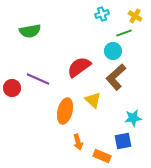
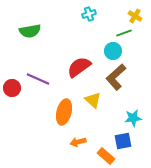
cyan cross: moved 13 px left
orange ellipse: moved 1 px left, 1 px down
orange arrow: rotated 91 degrees clockwise
orange rectangle: moved 4 px right; rotated 18 degrees clockwise
